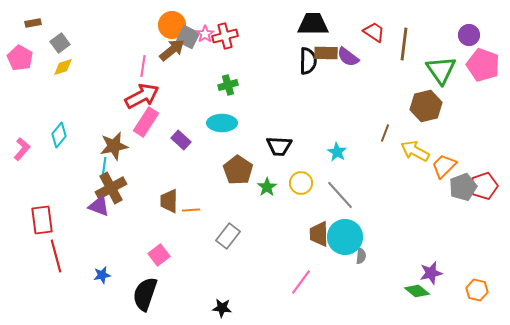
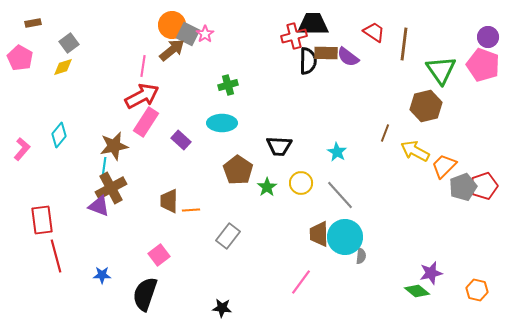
purple circle at (469, 35): moved 19 px right, 2 px down
red cross at (225, 36): moved 69 px right
gray square at (188, 37): moved 3 px up
gray square at (60, 43): moved 9 px right
blue star at (102, 275): rotated 12 degrees clockwise
